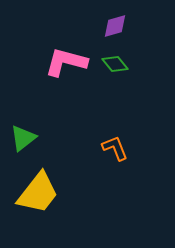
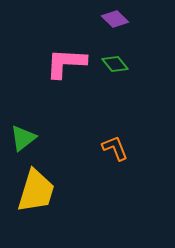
purple diamond: moved 7 px up; rotated 60 degrees clockwise
pink L-shape: moved 1 px down; rotated 12 degrees counterclockwise
yellow trapezoid: moved 2 px left, 2 px up; rotated 21 degrees counterclockwise
